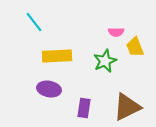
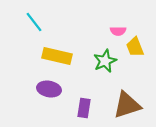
pink semicircle: moved 2 px right, 1 px up
yellow rectangle: rotated 16 degrees clockwise
brown triangle: moved 2 px up; rotated 8 degrees clockwise
